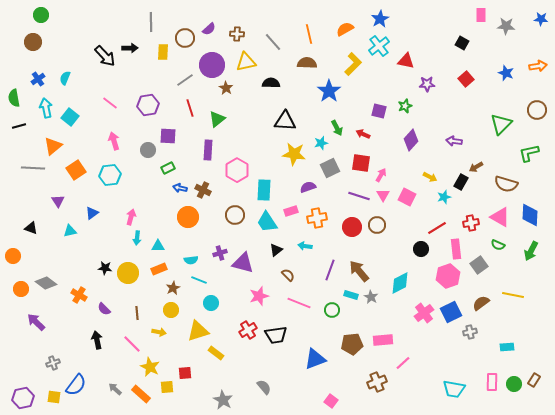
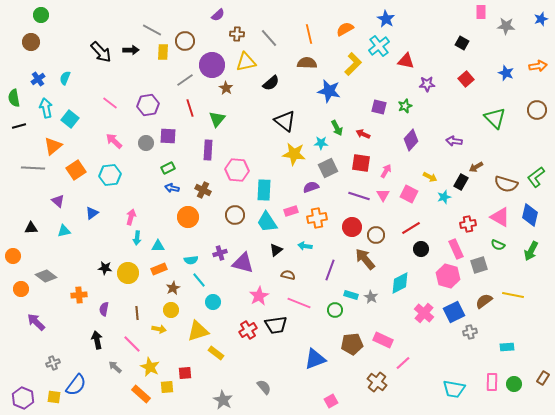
pink rectangle at (481, 15): moved 3 px up
blue star at (380, 19): moved 6 px right; rotated 12 degrees counterclockwise
blue star at (541, 19): rotated 24 degrees counterclockwise
gray line at (151, 22): moved 1 px right, 8 px down; rotated 60 degrees counterclockwise
purple semicircle at (209, 29): moved 9 px right, 14 px up
brown circle at (185, 38): moved 3 px down
brown circle at (33, 42): moved 2 px left
gray line at (273, 42): moved 4 px left, 4 px up
black arrow at (130, 48): moved 1 px right, 2 px down
black arrow at (105, 56): moved 4 px left, 4 px up
black semicircle at (271, 83): rotated 138 degrees clockwise
blue star at (329, 91): rotated 25 degrees counterclockwise
purple square at (379, 111): moved 4 px up
cyan square at (70, 117): moved 2 px down
green triangle at (217, 119): rotated 12 degrees counterclockwise
black triangle at (285, 121): rotated 35 degrees clockwise
green triangle at (501, 124): moved 6 px left, 6 px up; rotated 30 degrees counterclockwise
pink arrow at (114, 141): rotated 30 degrees counterclockwise
cyan star at (321, 143): rotated 16 degrees clockwise
gray circle at (148, 150): moved 2 px left, 7 px up
green L-shape at (529, 153): moved 7 px right, 24 px down; rotated 25 degrees counterclockwise
gray square at (330, 168): moved 2 px left
pink hexagon at (237, 170): rotated 25 degrees counterclockwise
pink arrow at (381, 175): moved 5 px right, 4 px up
purple semicircle at (308, 187): moved 3 px right
blue arrow at (180, 188): moved 8 px left
pink square at (407, 197): moved 2 px right, 3 px up
purple triangle at (58, 201): rotated 16 degrees counterclockwise
blue diamond at (530, 215): rotated 10 degrees clockwise
red cross at (471, 223): moved 3 px left, 1 px down
brown circle at (377, 225): moved 1 px left, 10 px down
black triangle at (31, 228): rotated 24 degrees counterclockwise
red line at (437, 228): moved 26 px left
cyan triangle at (70, 231): moved 6 px left
pink rectangle at (456, 249): rotated 18 degrees counterclockwise
gray square at (479, 265): rotated 18 degrees clockwise
brown arrow at (359, 271): moved 6 px right, 12 px up
brown semicircle at (288, 275): rotated 32 degrees counterclockwise
pink hexagon at (448, 276): rotated 25 degrees counterclockwise
cyan line at (199, 280): rotated 28 degrees clockwise
gray diamond at (46, 283): moved 7 px up
orange cross at (79, 295): rotated 35 degrees counterclockwise
pink star at (259, 296): rotated 12 degrees counterclockwise
cyan circle at (211, 303): moved 2 px right, 1 px up
brown semicircle at (481, 303): moved 3 px right, 2 px up
purple semicircle at (104, 309): rotated 56 degrees clockwise
green circle at (332, 310): moved 3 px right
blue square at (451, 312): moved 3 px right
pink cross at (424, 313): rotated 12 degrees counterclockwise
yellow arrow at (159, 332): moved 3 px up
black trapezoid at (276, 335): moved 10 px up
pink rectangle at (383, 340): rotated 30 degrees clockwise
brown rectangle at (534, 380): moved 9 px right, 2 px up
brown cross at (377, 382): rotated 30 degrees counterclockwise
gray arrow at (115, 389): moved 22 px up
purple hexagon at (23, 398): rotated 25 degrees counterclockwise
pink square at (331, 401): rotated 24 degrees clockwise
